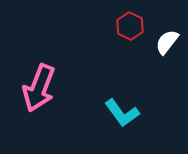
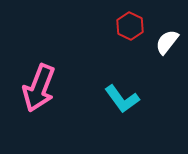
cyan L-shape: moved 14 px up
